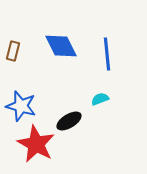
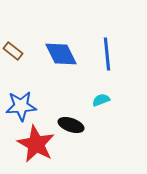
blue diamond: moved 8 px down
brown rectangle: rotated 66 degrees counterclockwise
cyan semicircle: moved 1 px right, 1 px down
blue star: rotated 20 degrees counterclockwise
black ellipse: moved 2 px right, 4 px down; rotated 50 degrees clockwise
